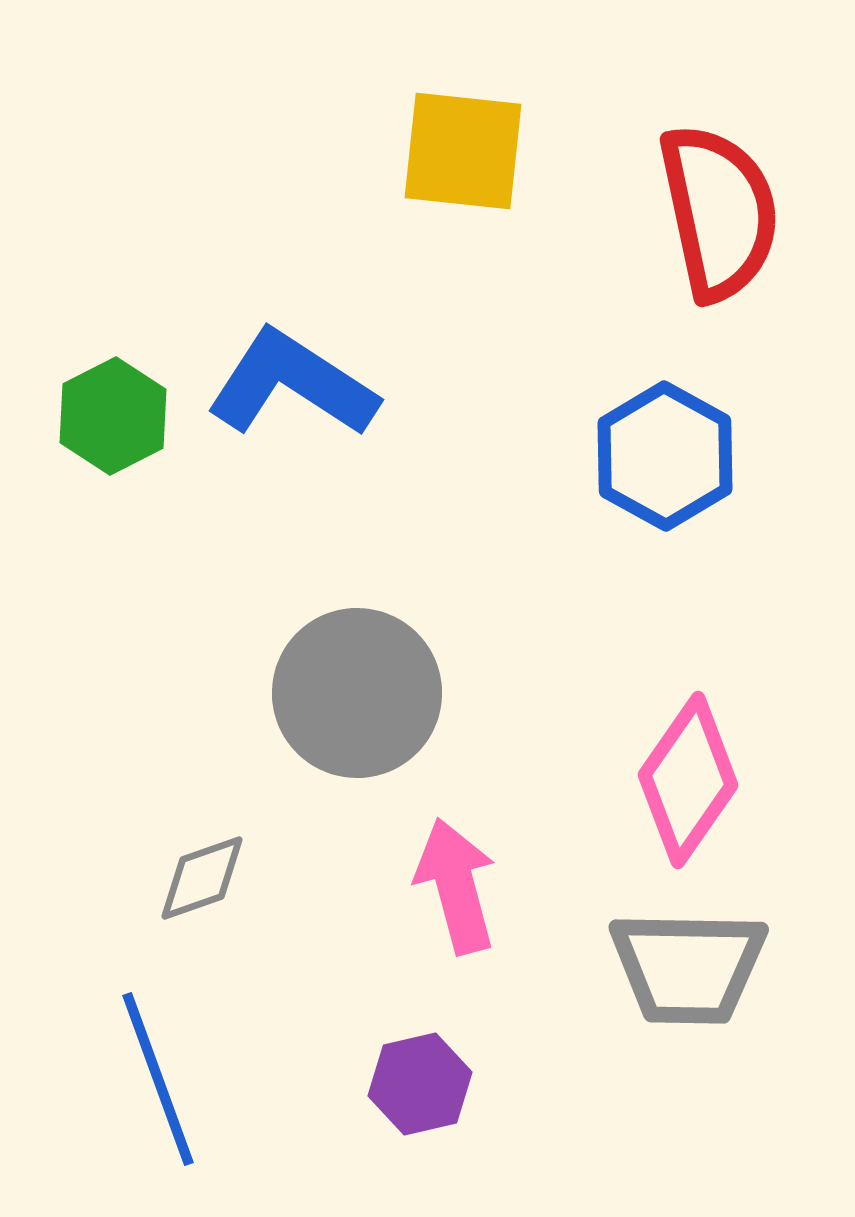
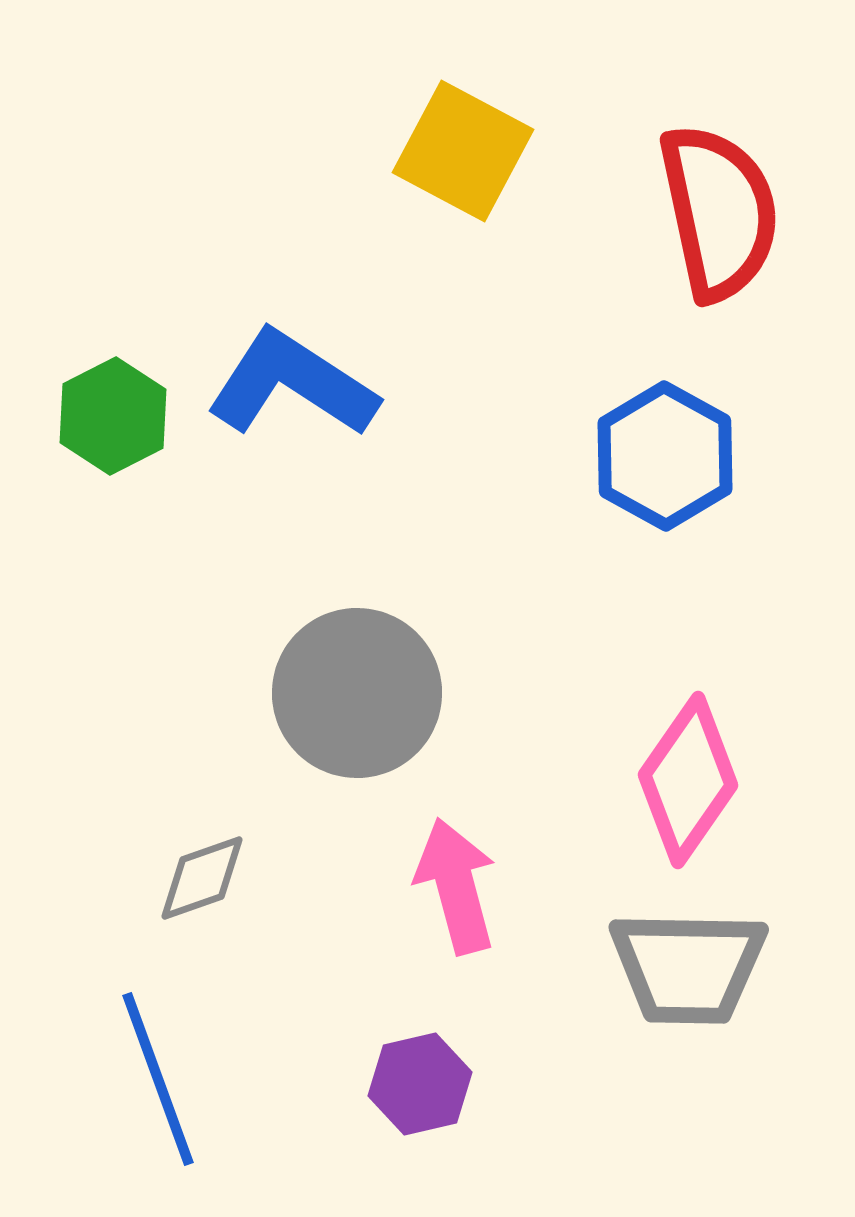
yellow square: rotated 22 degrees clockwise
